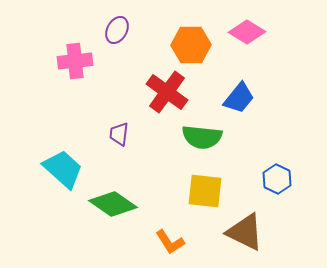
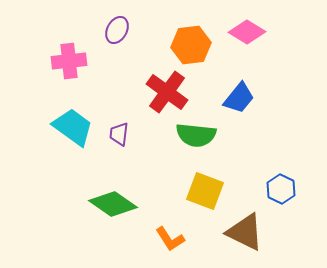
orange hexagon: rotated 6 degrees counterclockwise
pink cross: moved 6 px left
green semicircle: moved 6 px left, 2 px up
cyan trapezoid: moved 10 px right, 42 px up; rotated 6 degrees counterclockwise
blue hexagon: moved 4 px right, 10 px down
yellow square: rotated 15 degrees clockwise
orange L-shape: moved 3 px up
